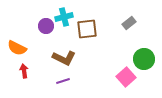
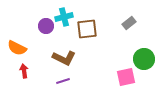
pink square: rotated 30 degrees clockwise
